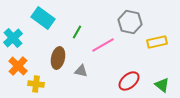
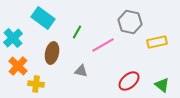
brown ellipse: moved 6 px left, 5 px up
